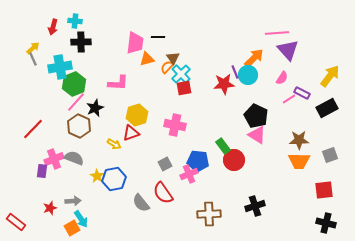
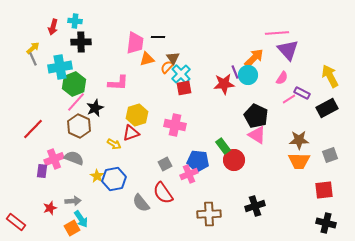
yellow arrow at (330, 76): rotated 65 degrees counterclockwise
